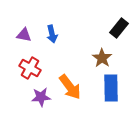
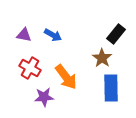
black rectangle: moved 3 px left, 6 px down
blue arrow: moved 1 px right, 1 px down; rotated 48 degrees counterclockwise
orange arrow: moved 4 px left, 10 px up
purple star: moved 3 px right
